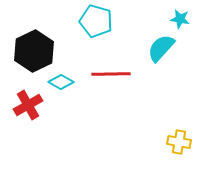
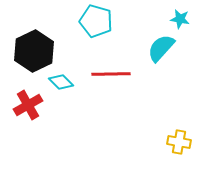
cyan diamond: rotated 15 degrees clockwise
